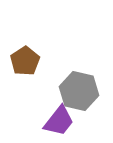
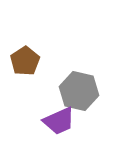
purple trapezoid: rotated 28 degrees clockwise
